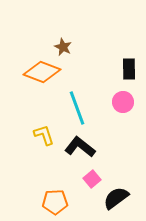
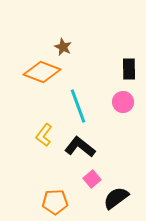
cyan line: moved 1 px right, 2 px up
yellow L-shape: rotated 125 degrees counterclockwise
